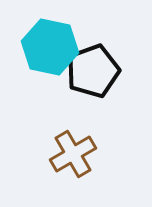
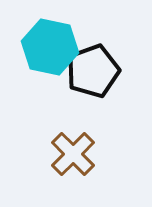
brown cross: rotated 15 degrees counterclockwise
